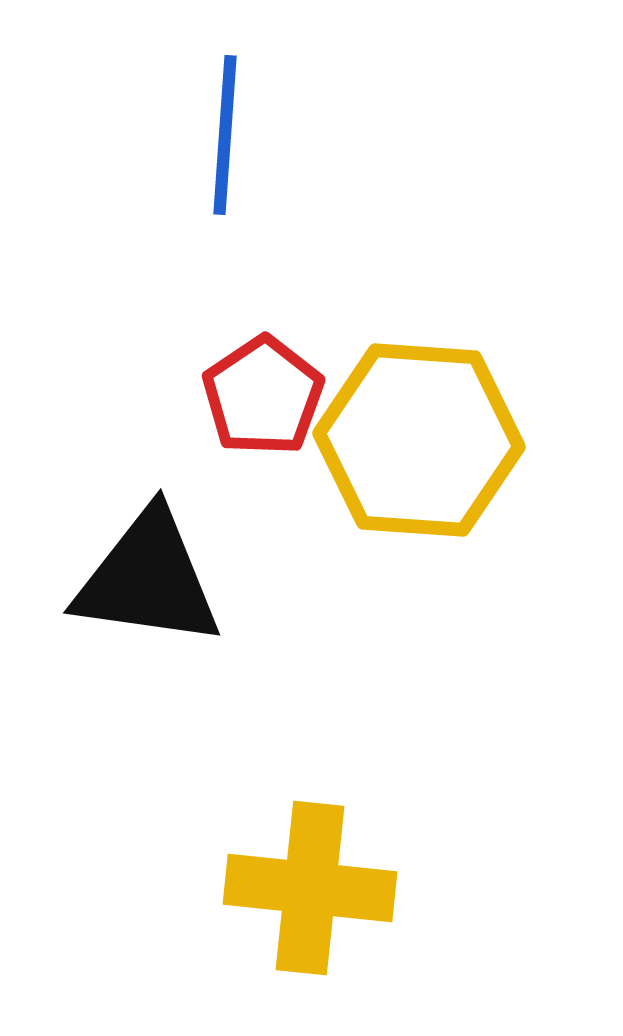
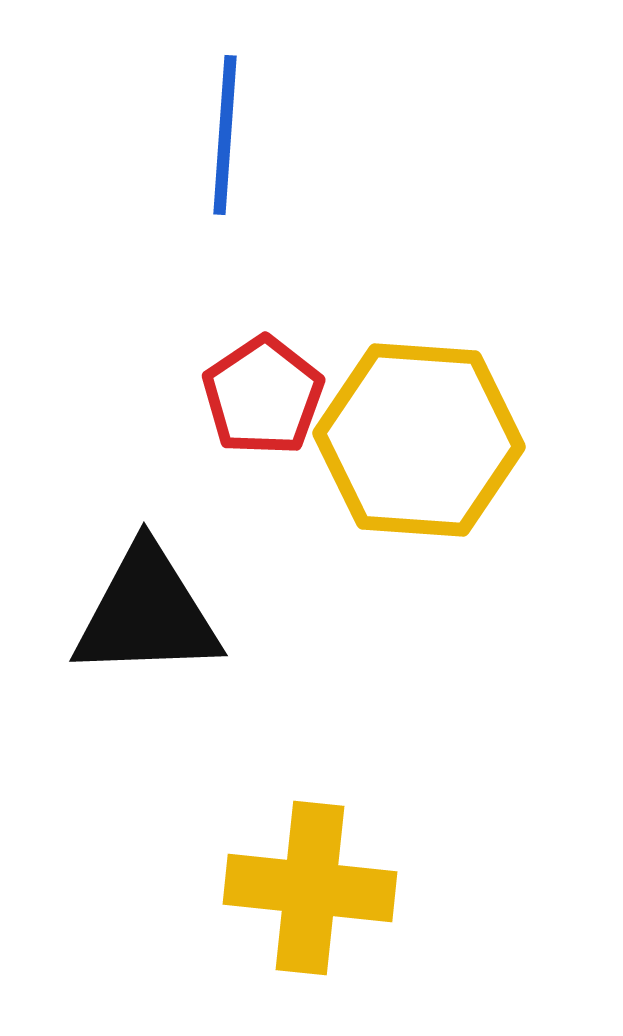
black triangle: moved 1 px left, 34 px down; rotated 10 degrees counterclockwise
